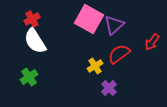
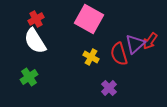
red cross: moved 4 px right
purple triangle: moved 21 px right, 19 px down
red arrow: moved 2 px left, 1 px up
red semicircle: rotated 70 degrees counterclockwise
yellow cross: moved 4 px left, 9 px up; rotated 28 degrees counterclockwise
